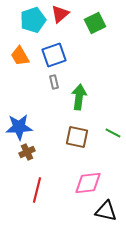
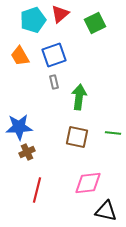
green line: rotated 21 degrees counterclockwise
